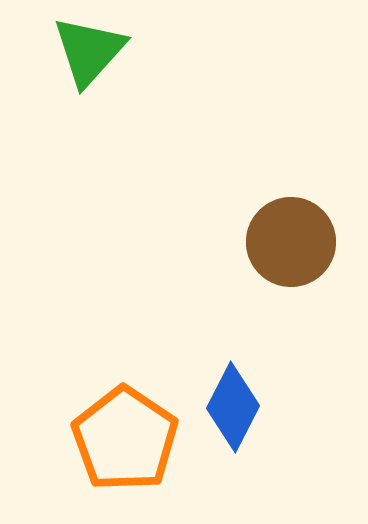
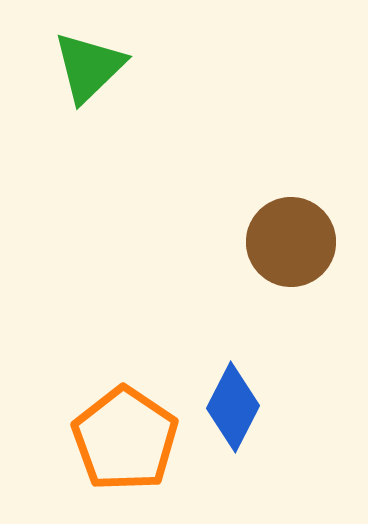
green triangle: moved 16 px down; rotated 4 degrees clockwise
